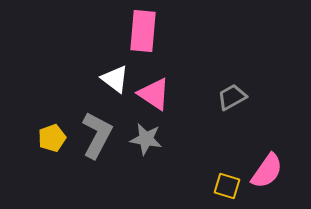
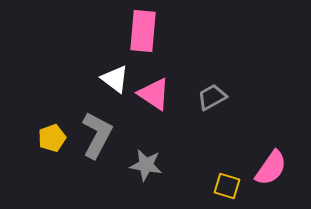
gray trapezoid: moved 20 px left
gray star: moved 26 px down
pink semicircle: moved 4 px right, 3 px up
